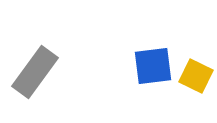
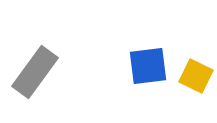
blue square: moved 5 px left
